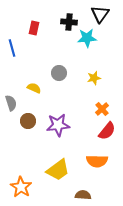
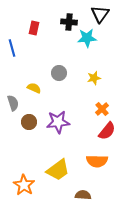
gray semicircle: moved 2 px right
brown circle: moved 1 px right, 1 px down
purple star: moved 3 px up
orange star: moved 3 px right, 2 px up
